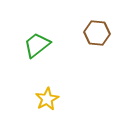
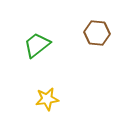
yellow star: rotated 20 degrees clockwise
